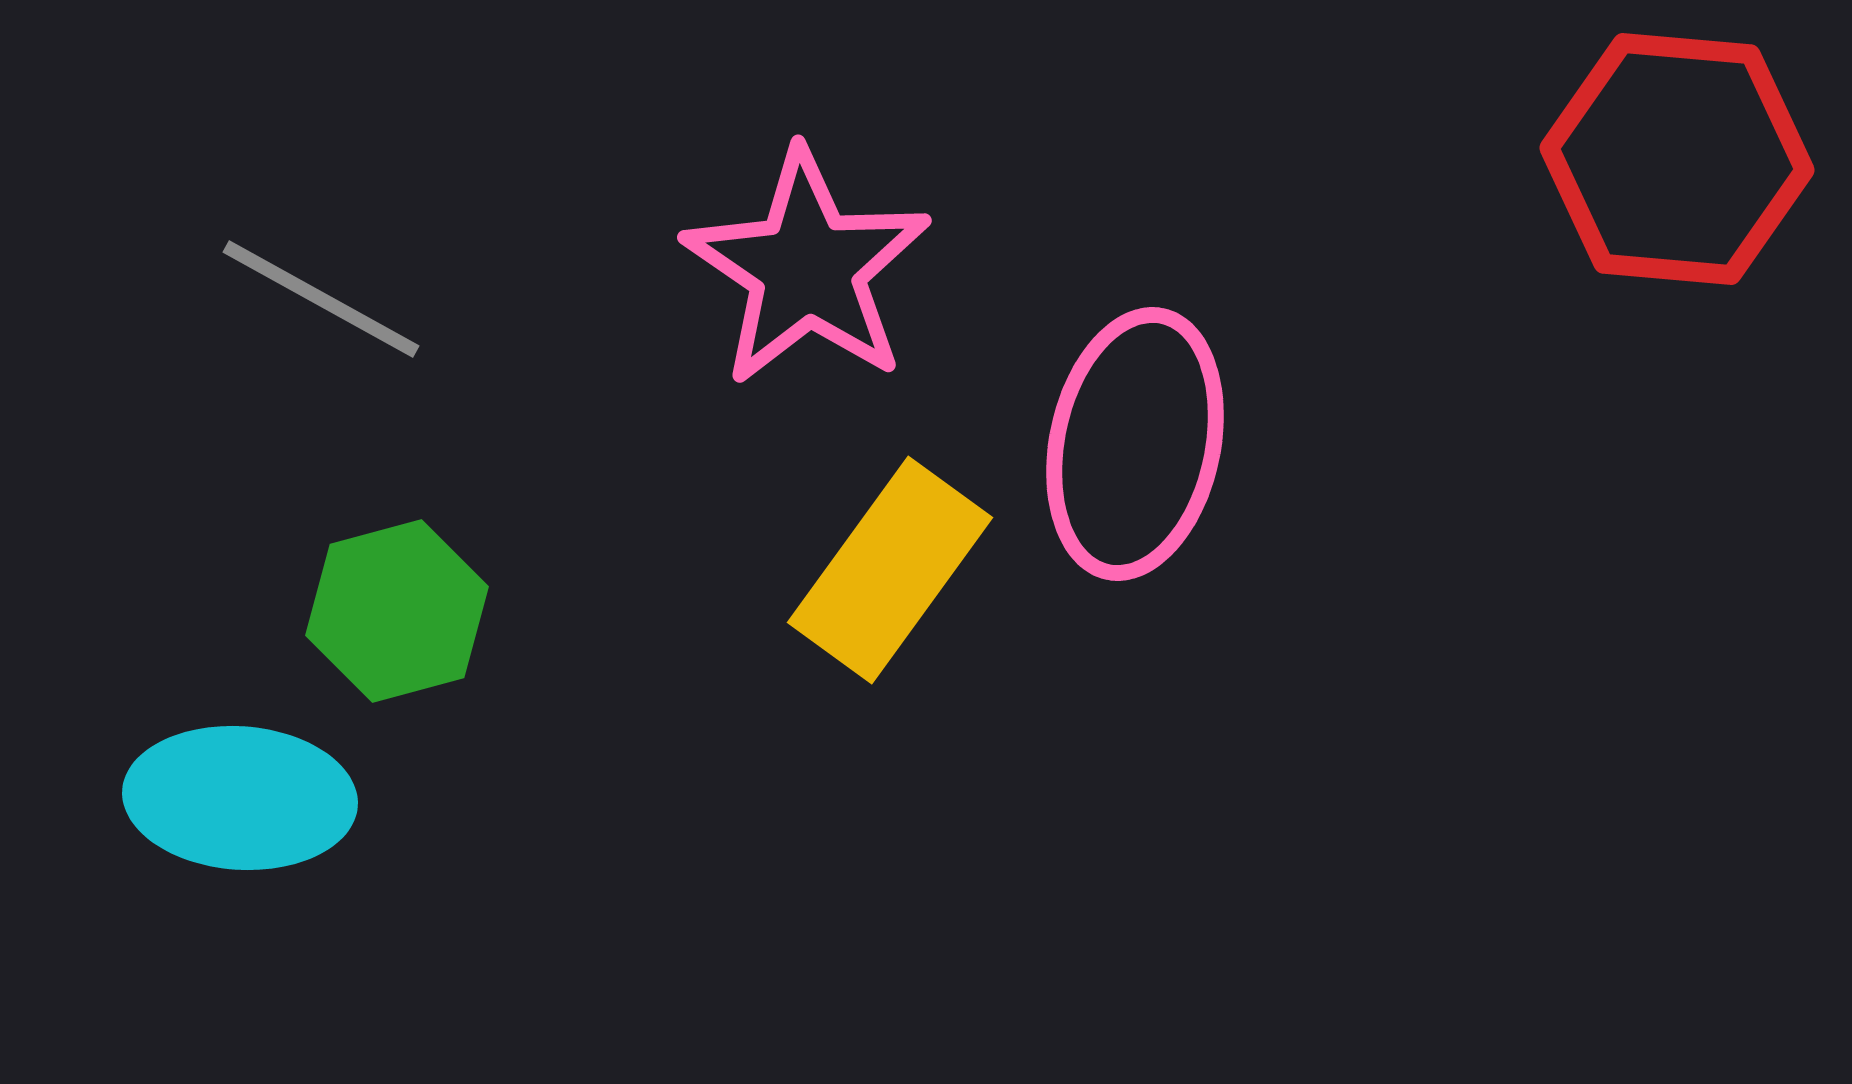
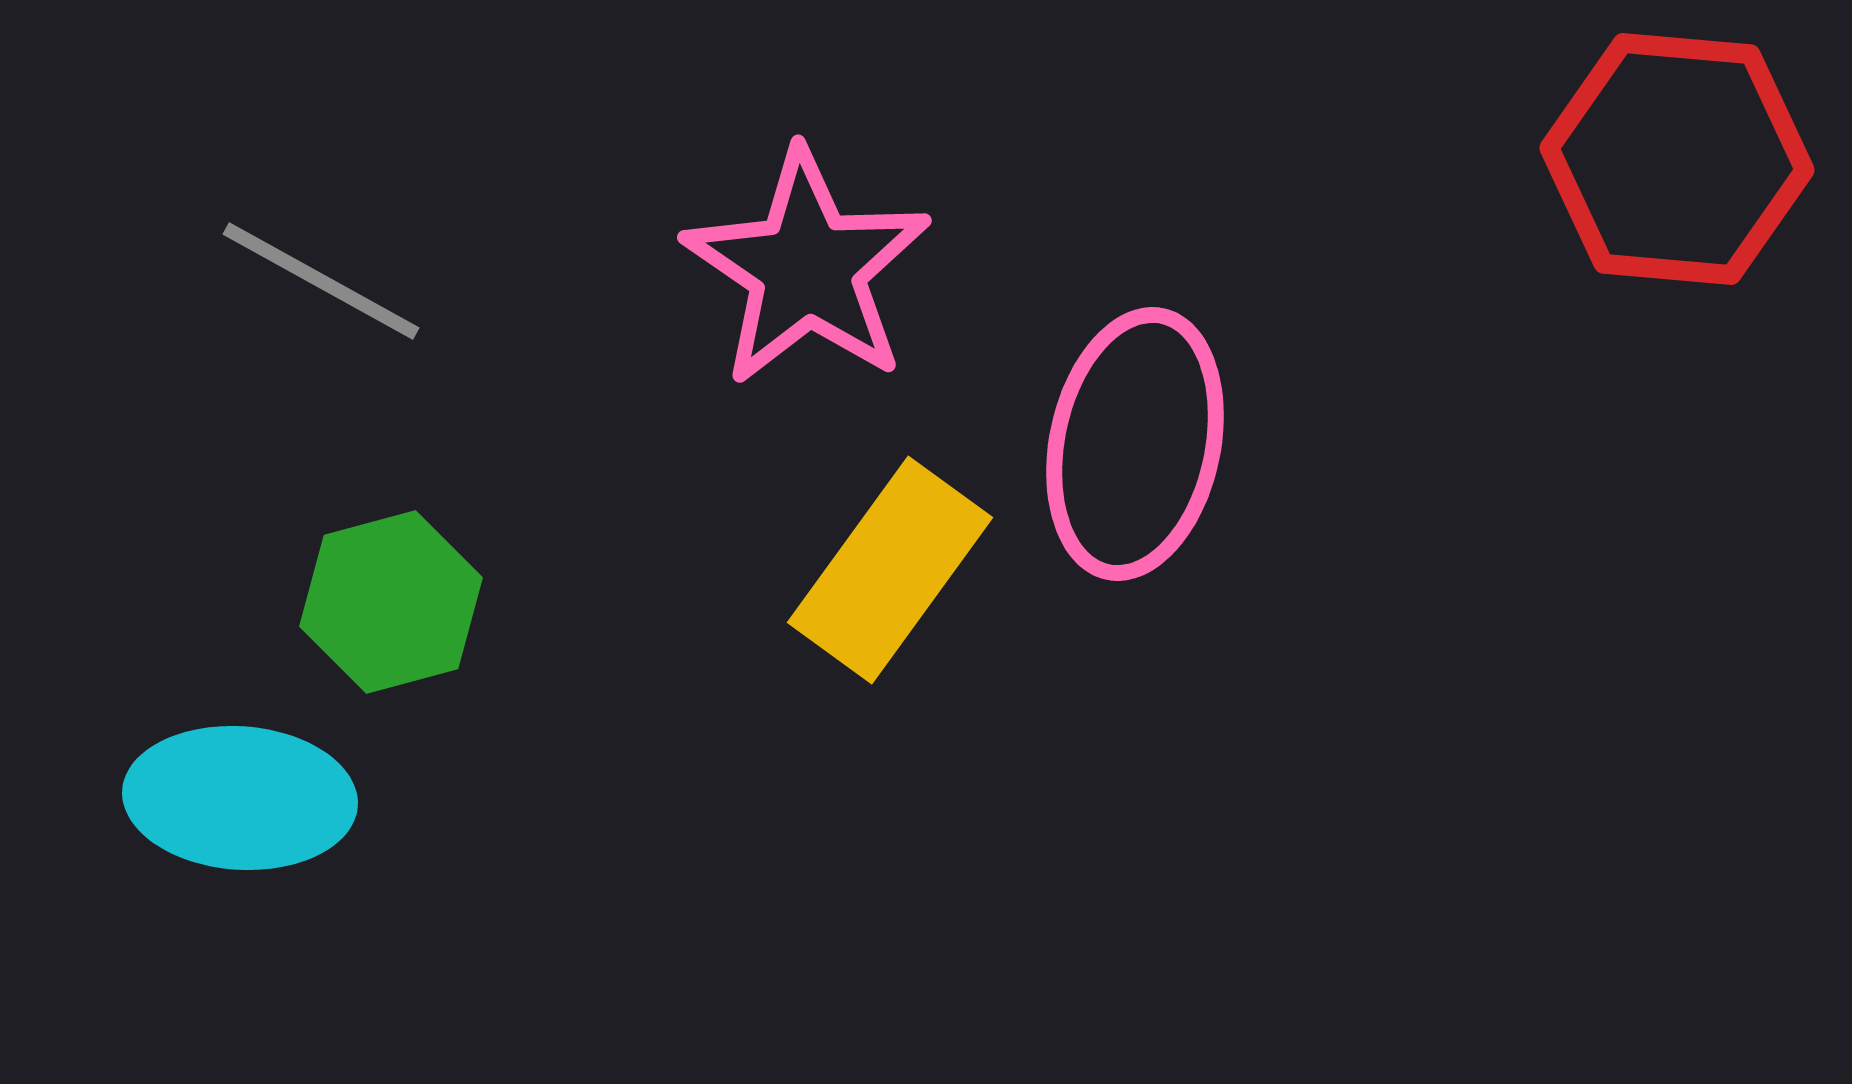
gray line: moved 18 px up
green hexagon: moved 6 px left, 9 px up
